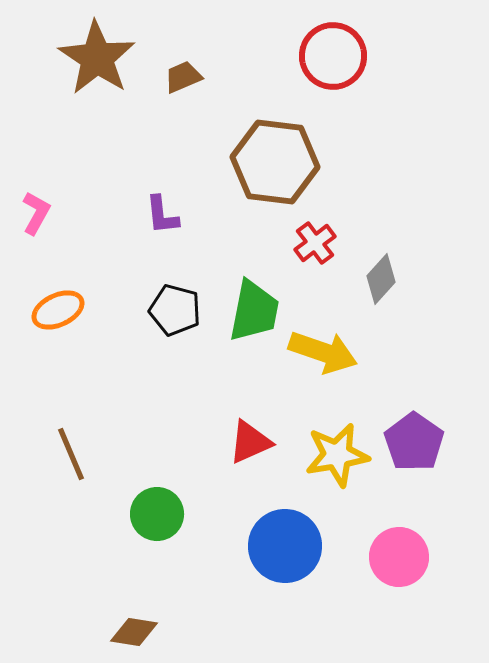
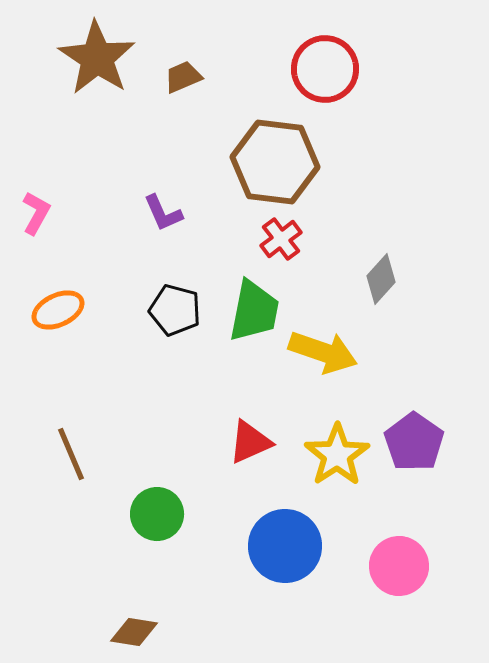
red circle: moved 8 px left, 13 px down
purple L-shape: moved 1 px right, 2 px up; rotated 18 degrees counterclockwise
red cross: moved 34 px left, 4 px up
yellow star: rotated 24 degrees counterclockwise
pink circle: moved 9 px down
